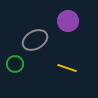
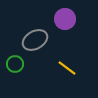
purple circle: moved 3 px left, 2 px up
yellow line: rotated 18 degrees clockwise
